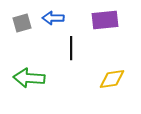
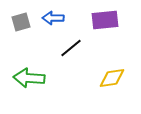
gray square: moved 1 px left, 1 px up
black line: rotated 50 degrees clockwise
yellow diamond: moved 1 px up
